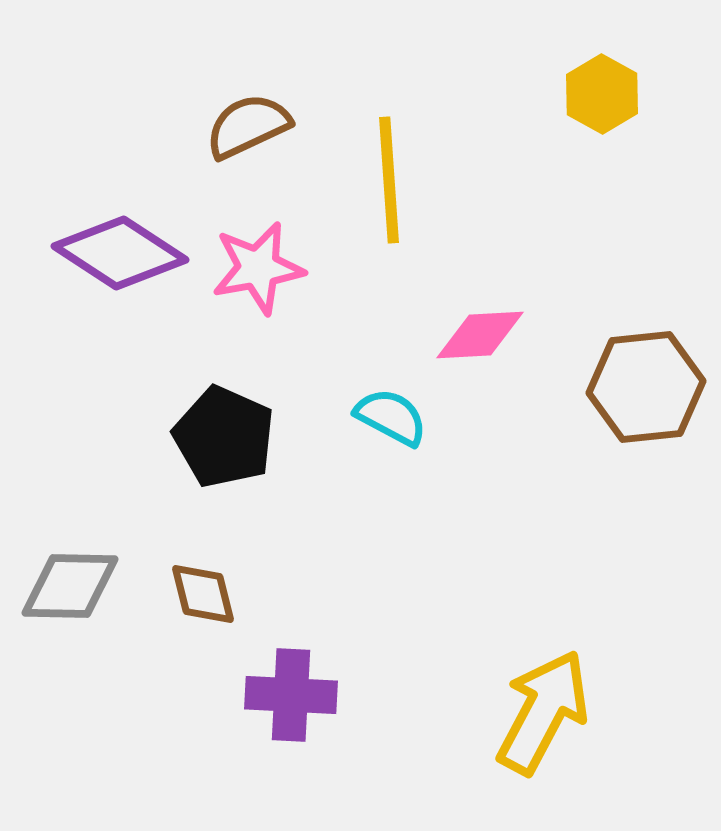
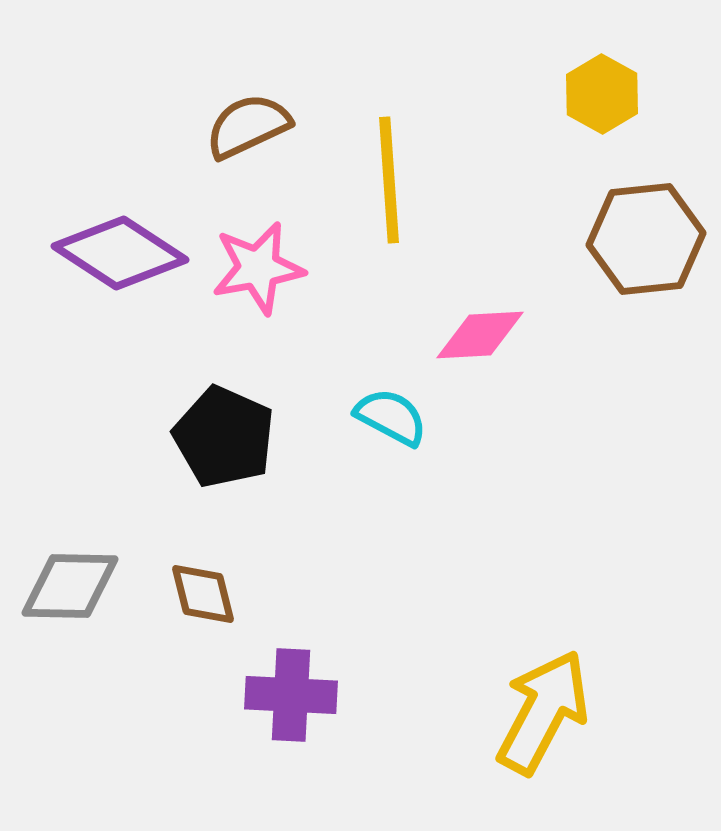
brown hexagon: moved 148 px up
